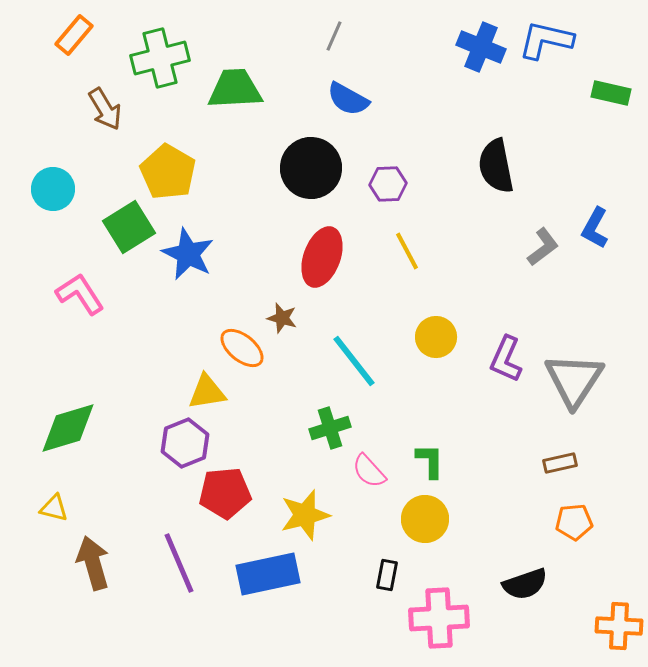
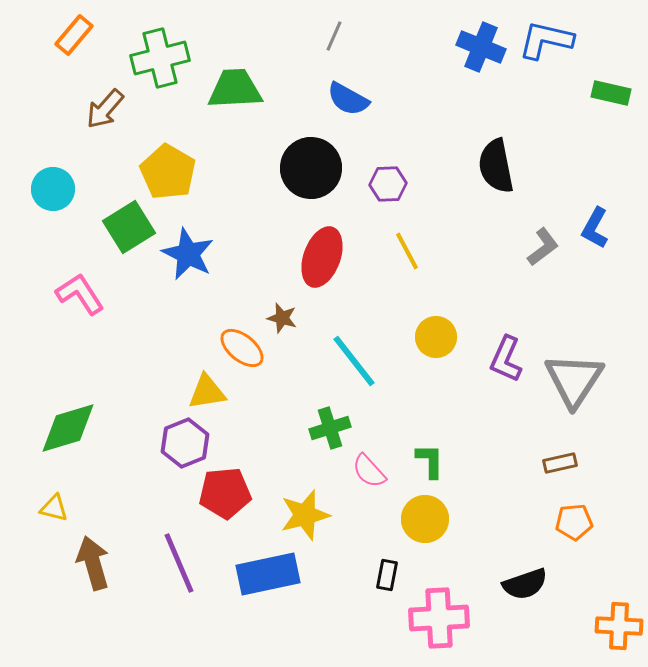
brown arrow at (105, 109): rotated 72 degrees clockwise
